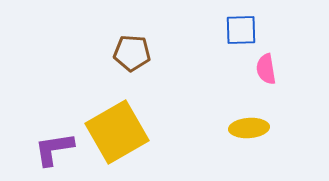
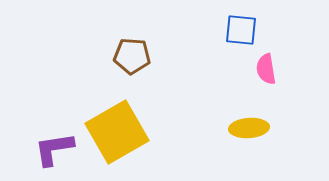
blue square: rotated 8 degrees clockwise
brown pentagon: moved 3 px down
